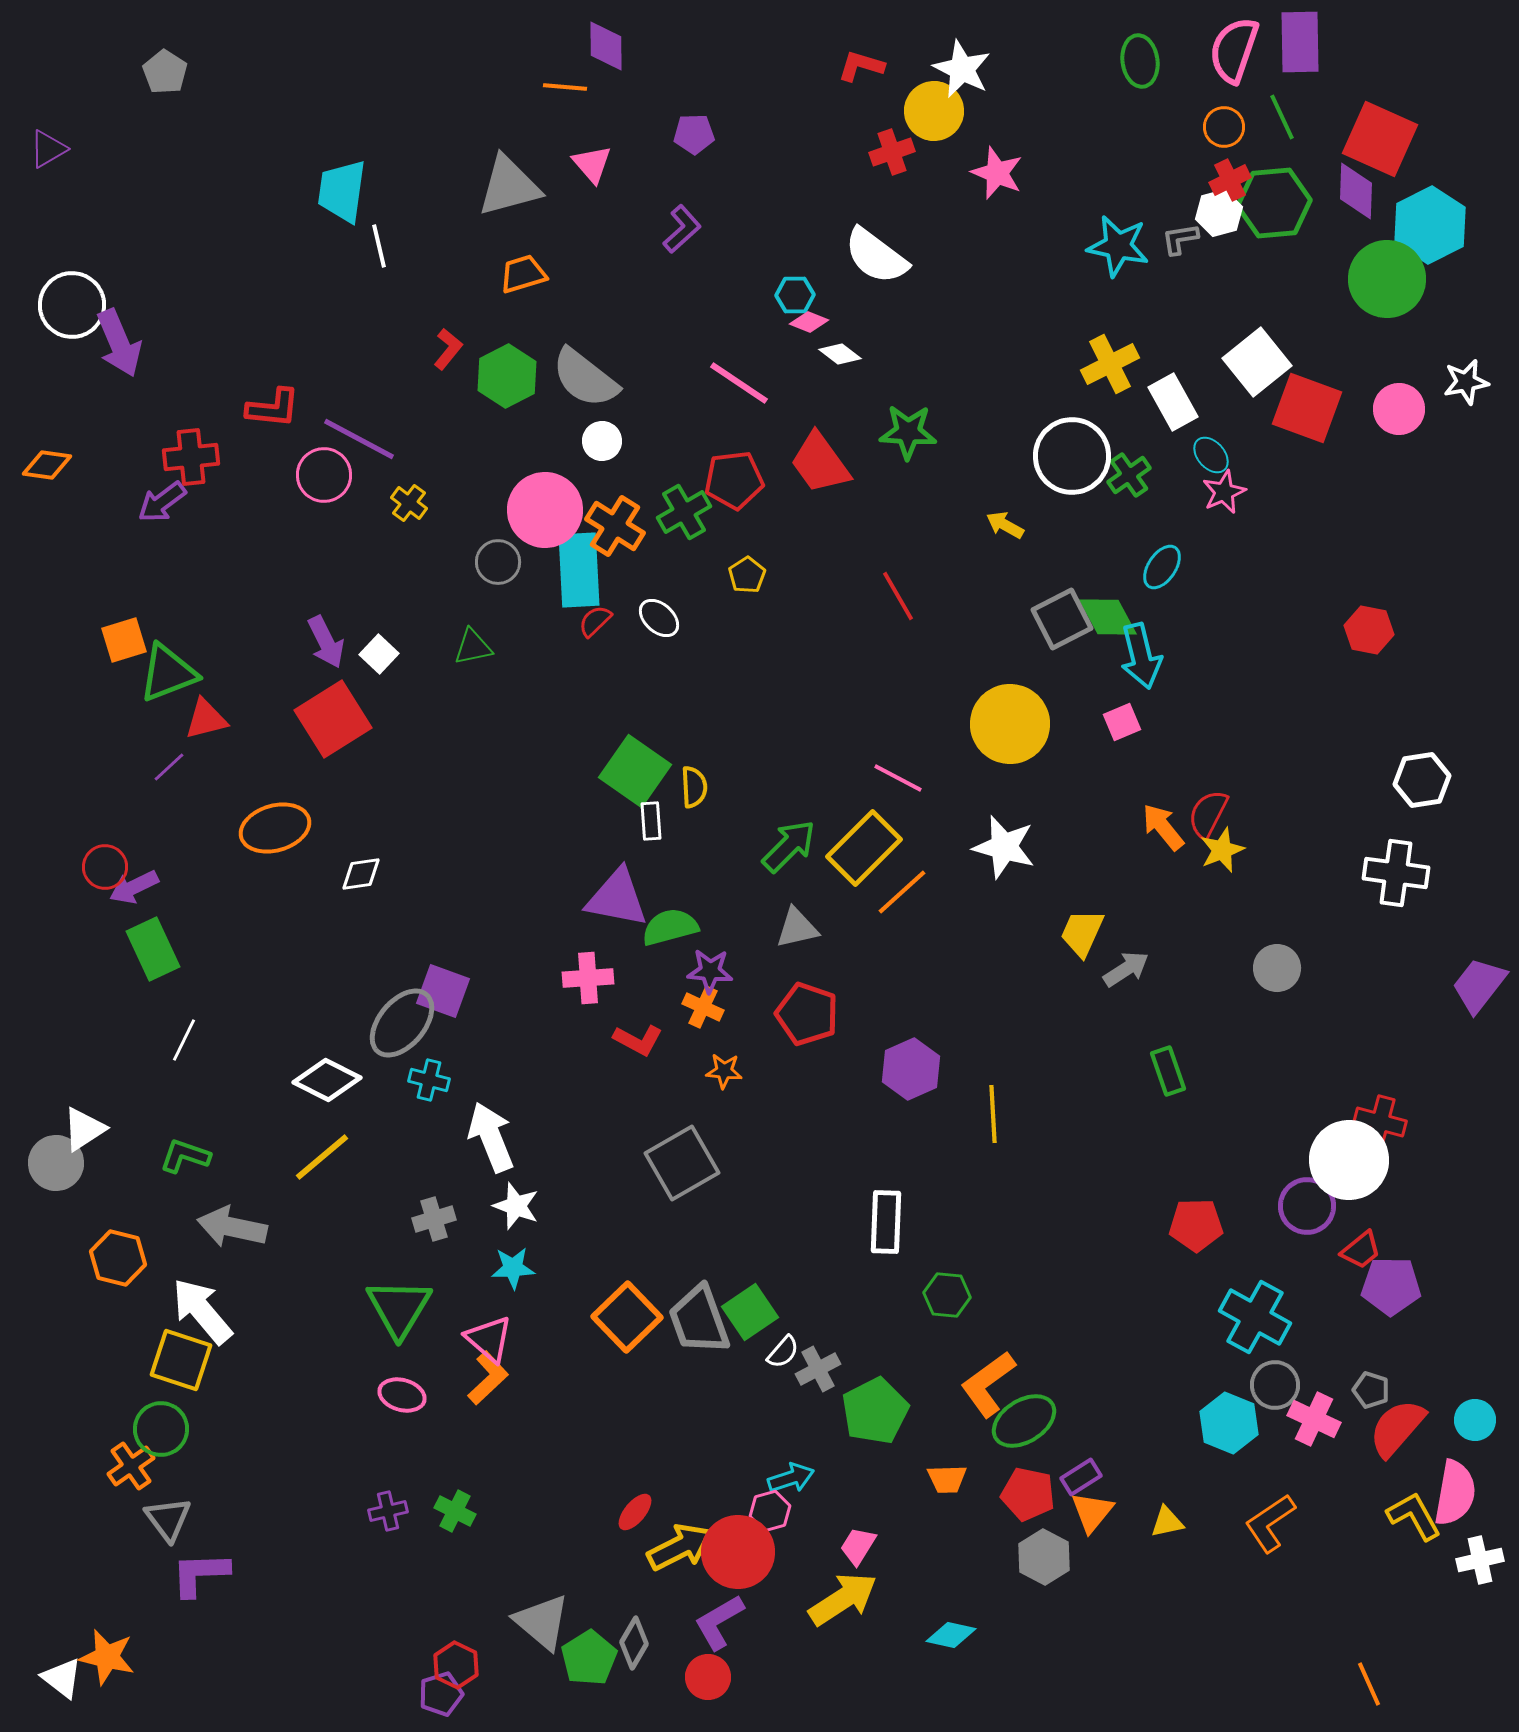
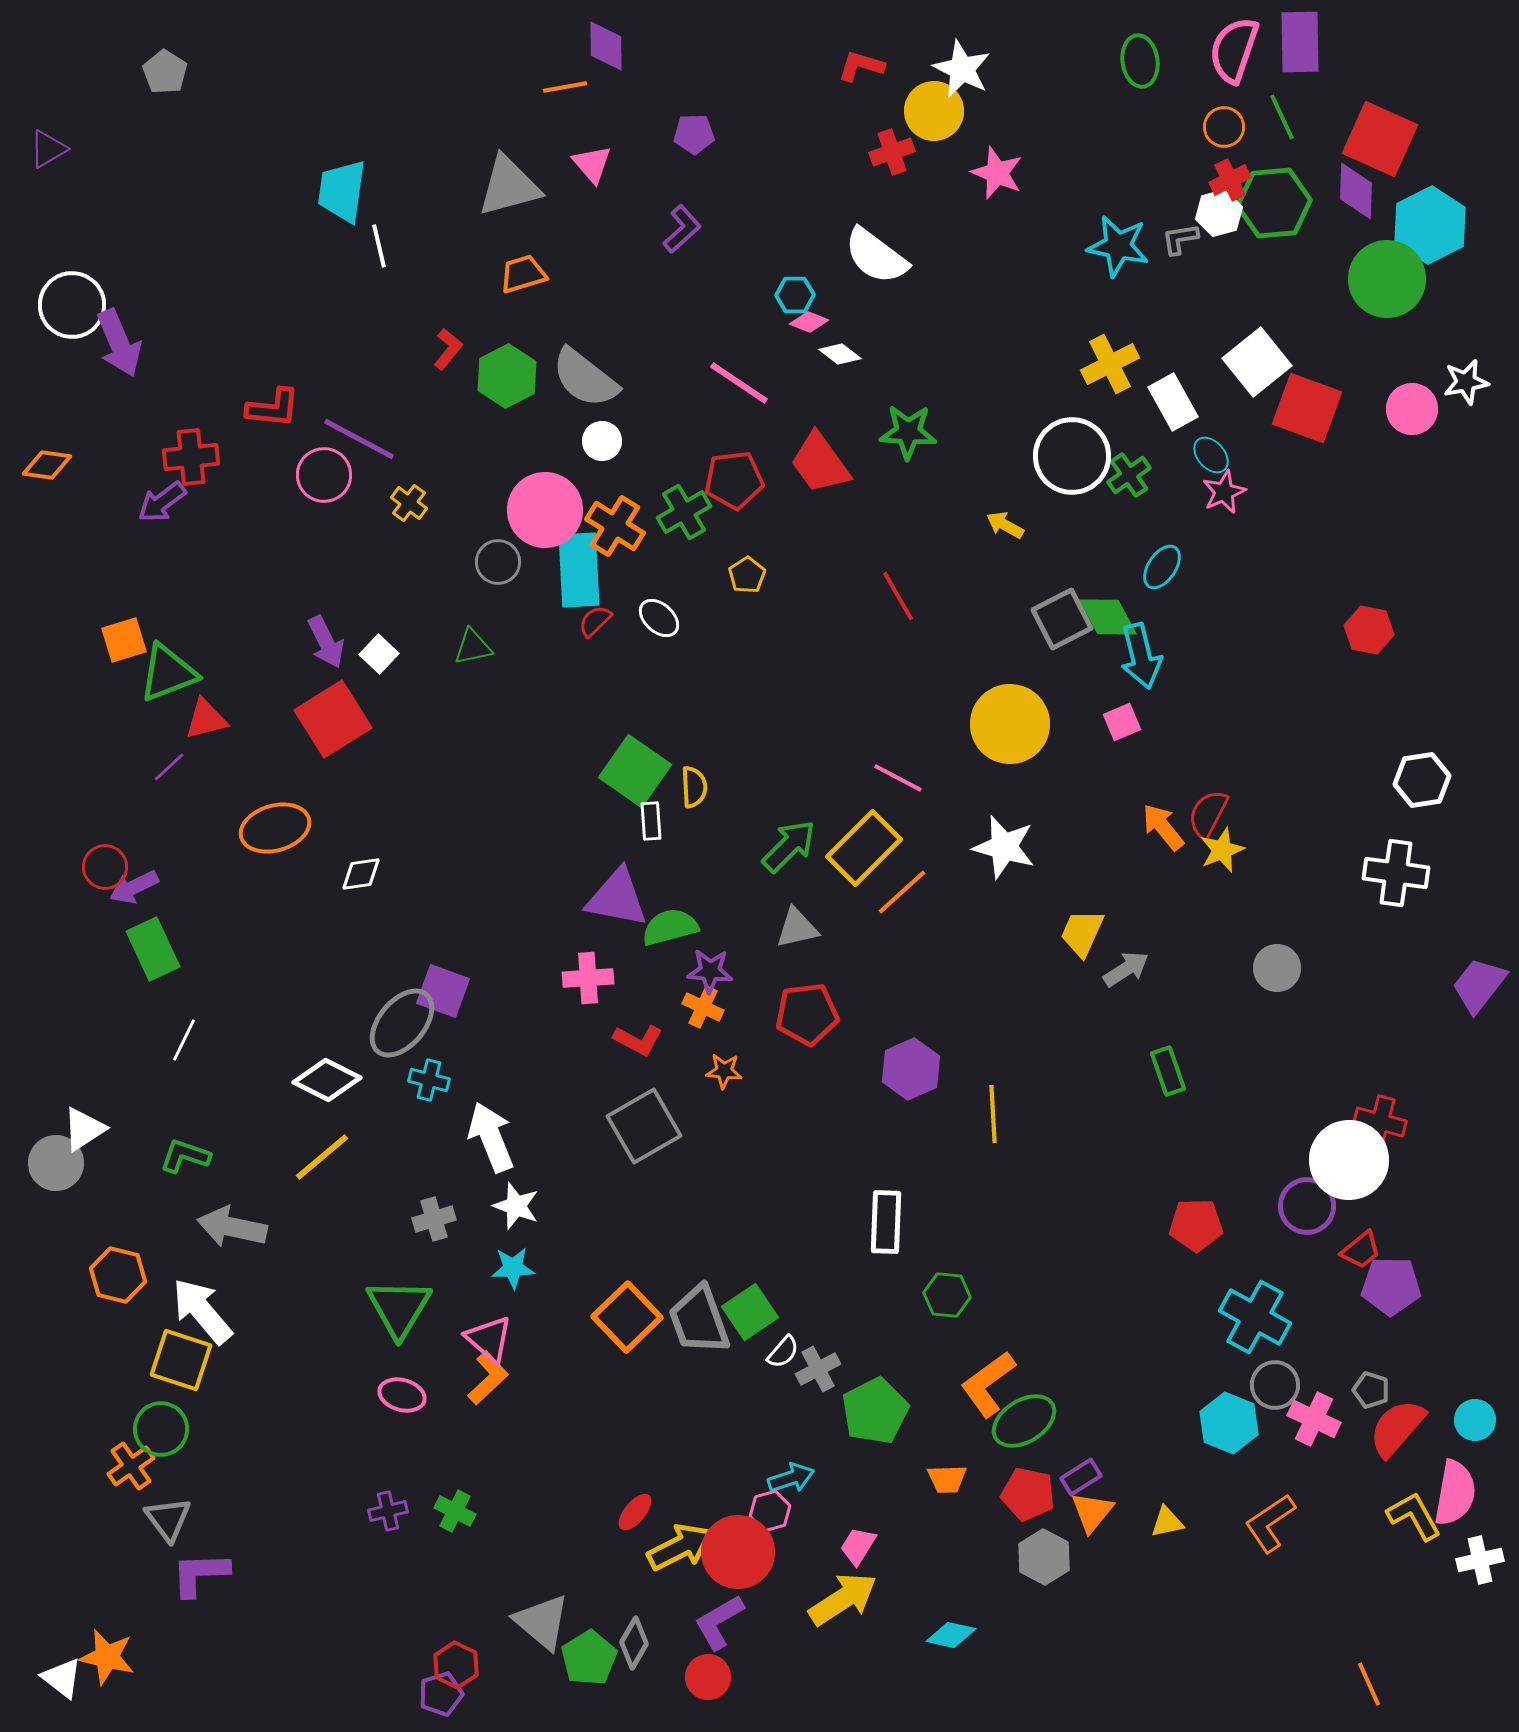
orange line at (565, 87): rotated 15 degrees counterclockwise
pink circle at (1399, 409): moved 13 px right
red pentagon at (807, 1014): rotated 26 degrees counterclockwise
gray square at (682, 1163): moved 38 px left, 37 px up
orange hexagon at (118, 1258): moved 17 px down
